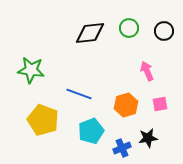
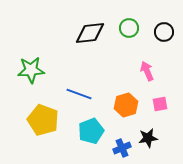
black circle: moved 1 px down
green star: rotated 12 degrees counterclockwise
